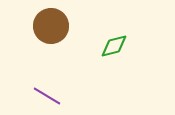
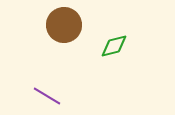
brown circle: moved 13 px right, 1 px up
